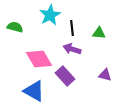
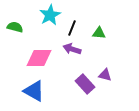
black line: rotated 28 degrees clockwise
pink diamond: moved 1 px up; rotated 60 degrees counterclockwise
purple rectangle: moved 20 px right, 8 px down
